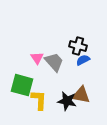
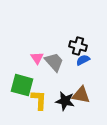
black star: moved 2 px left
